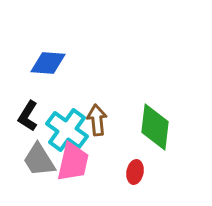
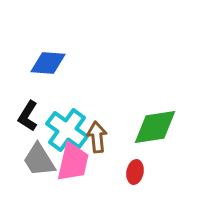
brown arrow: moved 17 px down
green diamond: rotated 75 degrees clockwise
